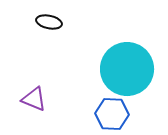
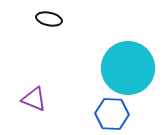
black ellipse: moved 3 px up
cyan circle: moved 1 px right, 1 px up
